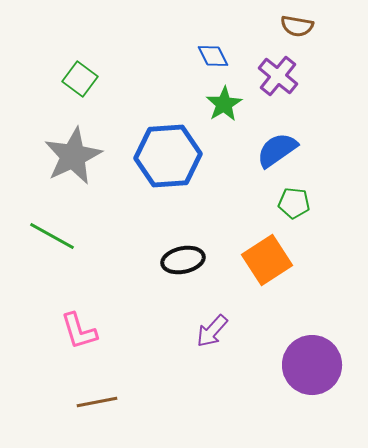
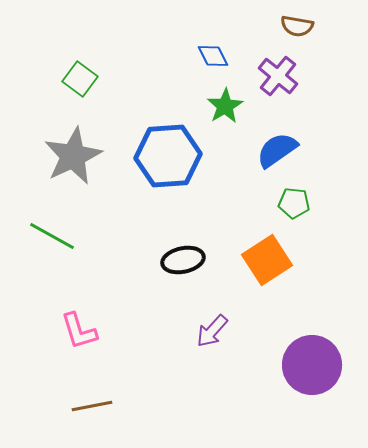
green star: moved 1 px right, 2 px down
brown line: moved 5 px left, 4 px down
